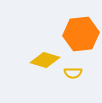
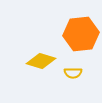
yellow diamond: moved 4 px left, 1 px down
